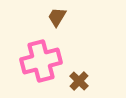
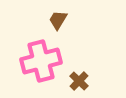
brown trapezoid: moved 1 px right, 3 px down
